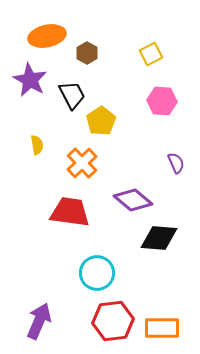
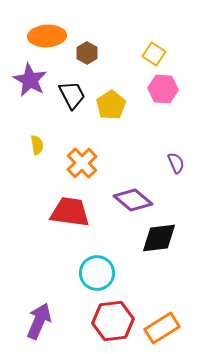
orange ellipse: rotated 9 degrees clockwise
yellow square: moved 3 px right; rotated 30 degrees counterclockwise
pink hexagon: moved 1 px right, 12 px up
yellow pentagon: moved 10 px right, 16 px up
black diamond: rotated 12 degrees counterclockwise
orange rectangle: rotated 32 degrees counterclockwise
